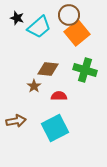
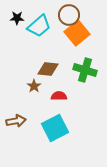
black star: rotated 16 degrees counterclockwise
cyan trapezoid: moved 1 px up
